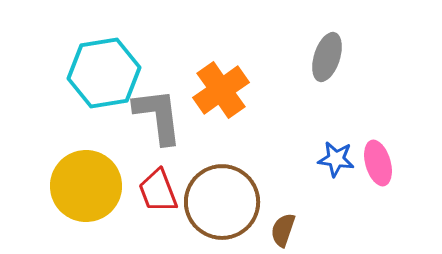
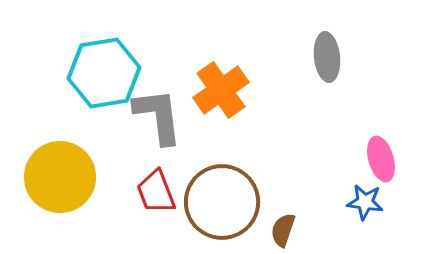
gray ellipse: rotated 24 degrees counterclockwise
blue star: moved 29 px right, 43 px down
pink ellipse: moved 3 px right, 4 px up
yellow circle: moved 26 px left, 9 px up
red trapezoid: moved 2 px left, 1 px down
